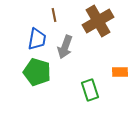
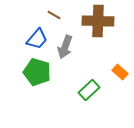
brown line: rotated 48 degrees counterclockwise
brown cross: rotated 32 degrees clockwise
blue trapezoid: rotated 30 degrees clockwise
orange rectangle: rotated 42 degrees clockwise
green rectangle: moved 1 px left; rotated 65 degrees clockwise
